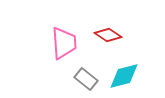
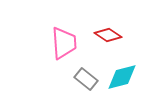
cyan diamond: moved 2 px left, 1 px down
